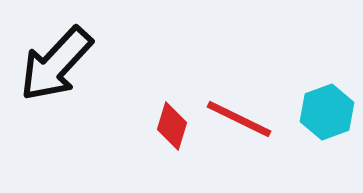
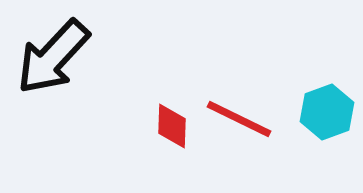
black arrow: moved 3 px left, 7 px up
red diamond: rotated 15 degrees counterclockwise
